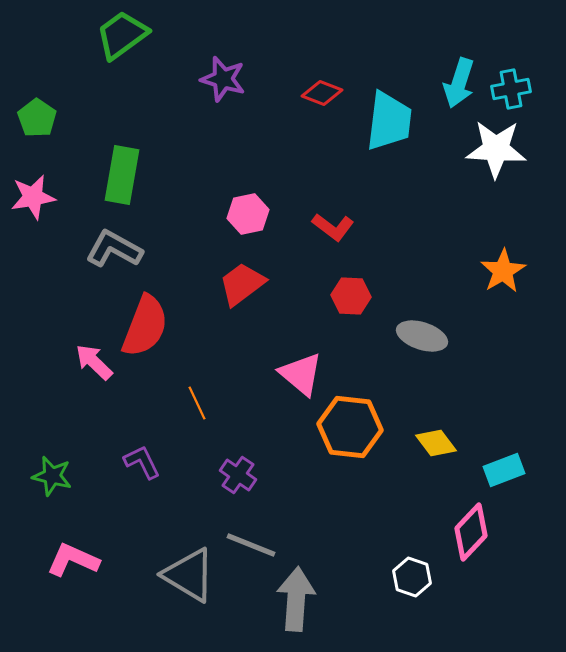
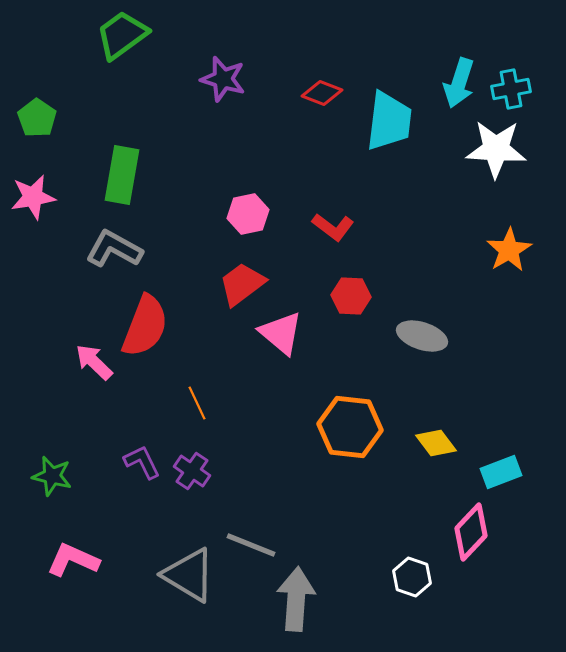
orange star: moved 6 px right, 21 px up
pink triangle: moved 20 px left, 41 px up
cyan rectangle: moved 3 px left, 2 px down
purple cross: moved 46 px left, 4 px up
